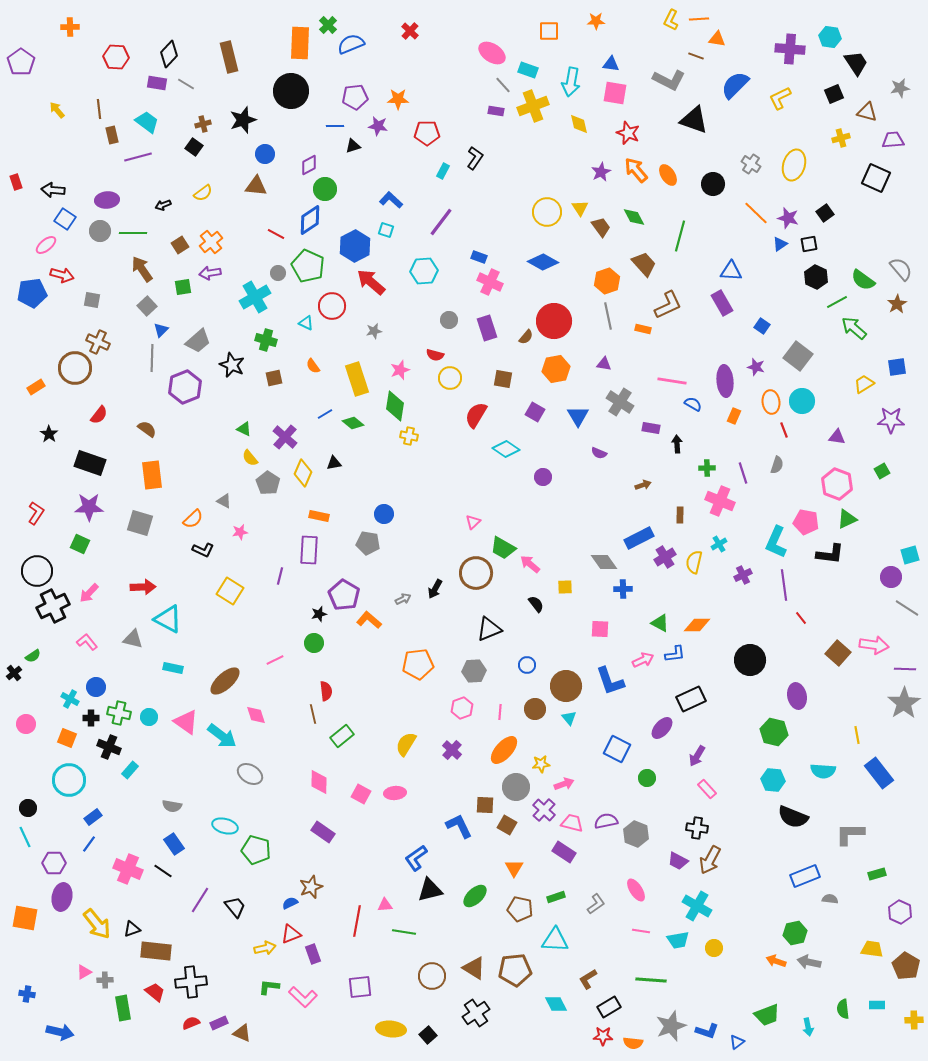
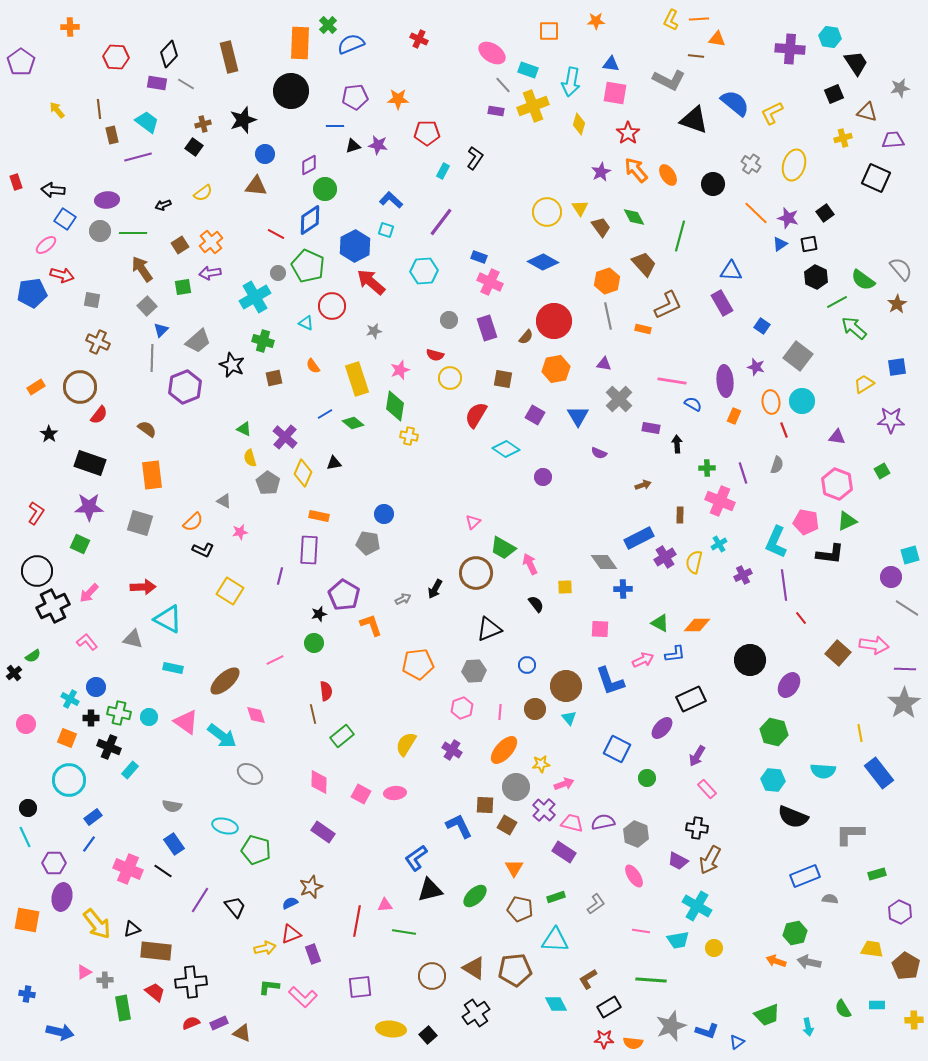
red cross at (410, 31): moved 9 px right, 8 px down; rotated 18 degrees counterclockwise
brown line at (696, 56): rotated 14 degrees counterclockwise
blue semicircle at (735, 85): moved 18 px down; rotated 84 degrees clockwise
yellow L-shape at (780, 98): moved 8 px left, 15 px down
yellow diamond at (579, 124): rotated 30 degrees clockwise
purple star at (378, 126): moved 19 px down
red star at (628, 133): rotated 15 degrees clockwise
yellow cross at (841, 138): moved 2 px right
green cross at (266, 340): moved 3 px left, 1 px down
brown circle at (75, 368): moved 5 px right, 19 px down
gray cross at (620, 402): moved 1 px left, 3 px up; rotated 12 degrees clockwise
purple square at (535, 412): moved 3 px down
yellow semicircle at (250, 458): rotated 24 degrees clockwise
orange semicircle at (193, 519): moved 3 px down
green triangle at (847, 519): moved 2 px down
pink arrow at (530, 564): rotated 25 degrees clockwise
orange L-shape at (369, 620): moved 2 px right, 5 px down; rotated 30 degrees clockwise
purple ellipse at (797, 696): moved 8 px left, 11 px up; rotated 45 degrees clockwise
yellow line at (857, 735): moved 3 px right, 2 px up
purple cross at (452, 750): rotated 12 degrees counterclockwise
purple semicircle at (606, 821): moved 3 px left, 1 px down
pink ellipse at (636, 890): moved 2 px left, 14 px up
orange square at (25, 918): moved 2 px right, 2 px down
green semicircle at (843, 1009): rotated 24 degrees counterclockwise
red star at (603, 1036): moved 1 px right, 3 px down
